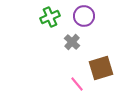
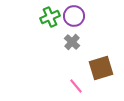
purple circle: moved 10 px left
pink line: moved 1 px left, 2 px down
